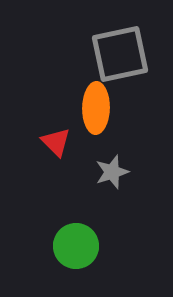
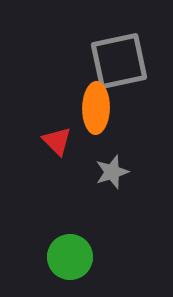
gray square: moved 1 px left, 7 px down
red triangle: moved 1 px right, 1 px up
green circle: moved 6 px left, 11 px down
